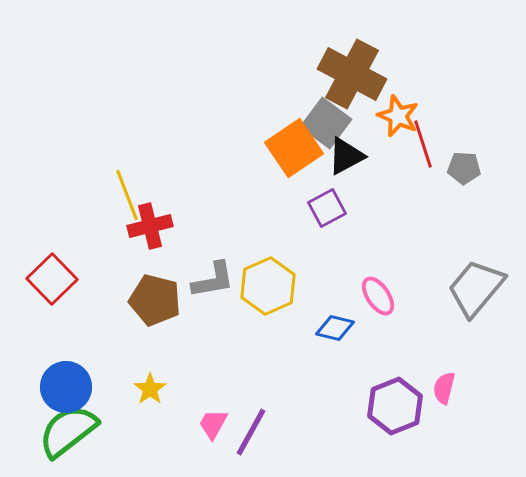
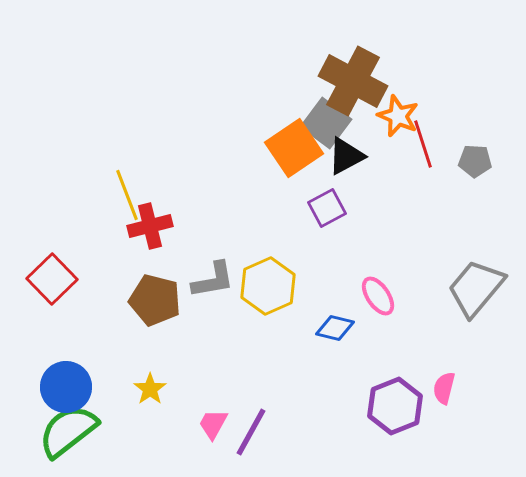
brown cross: moved 1 px right, 7 px down
gray pentagon: moved 11 px right, 7 px up
